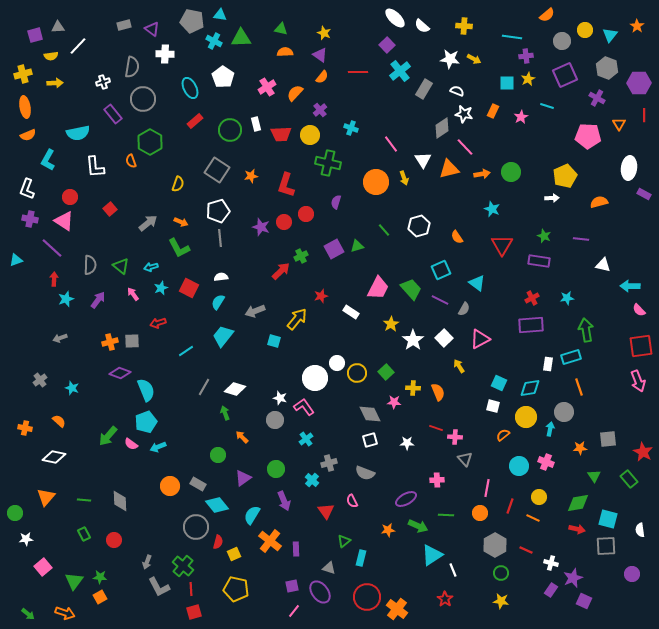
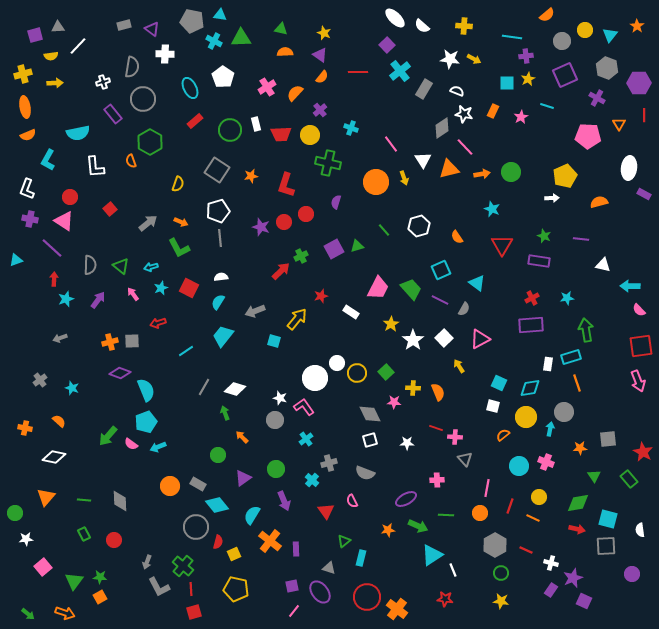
orange line at (579, 387): moved 2 px left, 4 px up
red star at (445, 599): rotated 28 degrees counterclockwise
